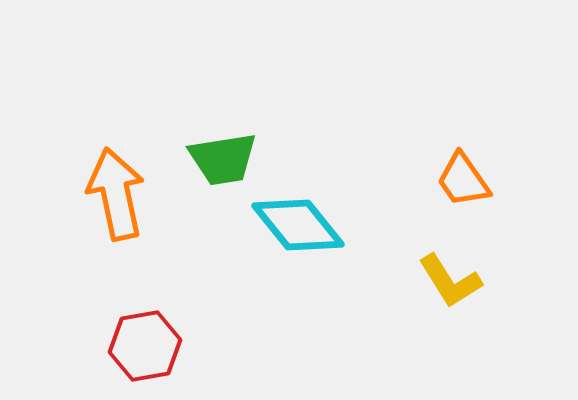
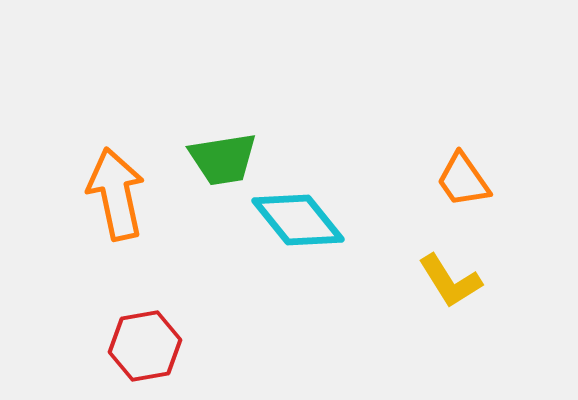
cyan diamond: moved 5 px up
